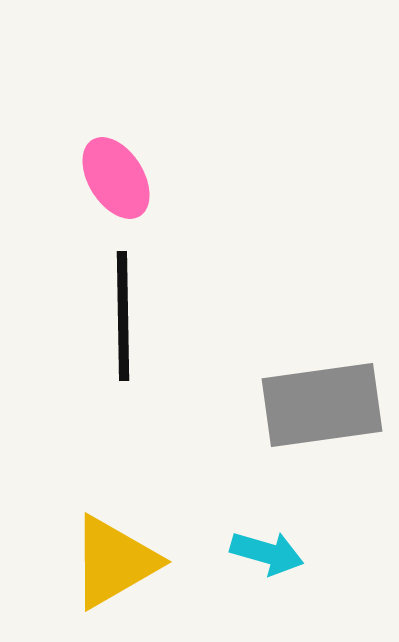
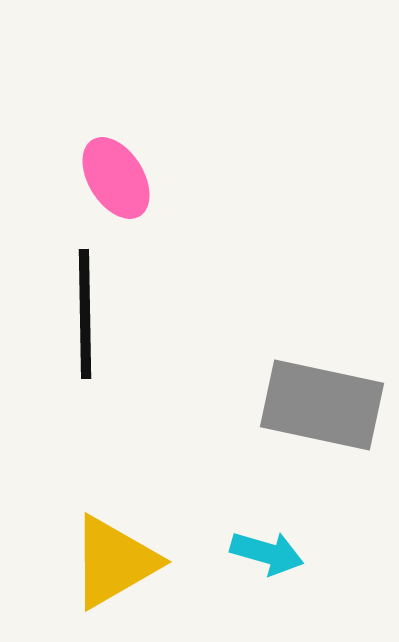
black line: moved 38 px left, 2 px up
gray rectangle: rotated 20 degrees clockwise
